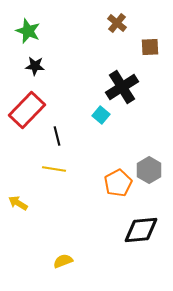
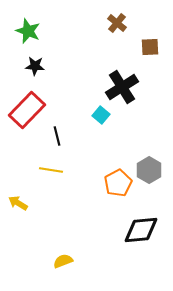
yellow line: moved 3 px left, 1 px down
